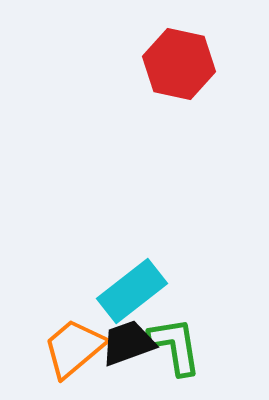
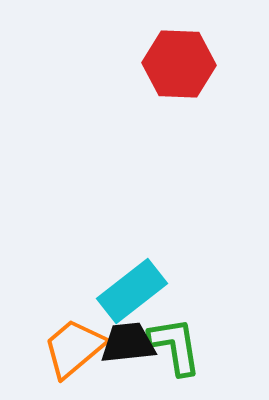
red hexagon: rotated 10 degrees counterclockwise
black trapezoid: rotated 14 degrees clockwise
